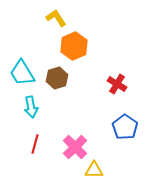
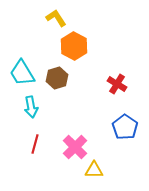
orange hexagon: rotated 8 degrees counterclockwise
